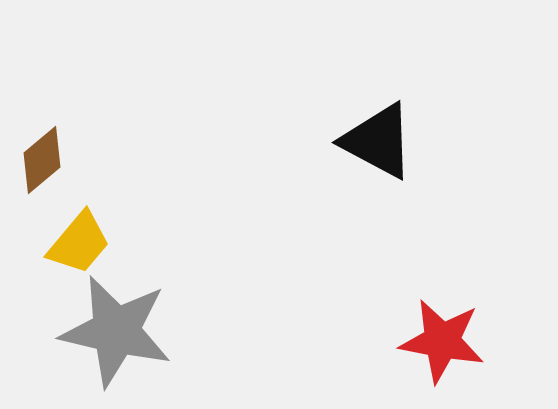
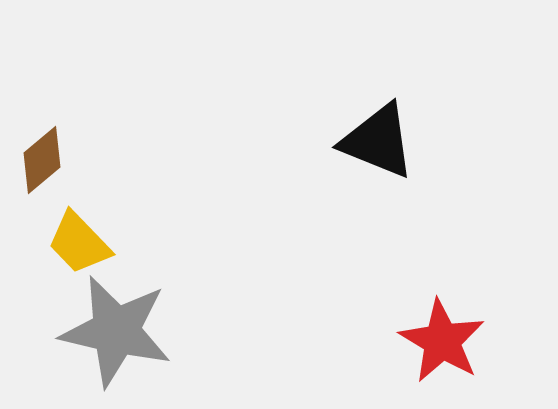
black triangle: rotated 6 degrees counterclockwise
yellow trapezoid: rotated 96 degrees clockwise
red star: rotated 20 degrees clockwise
